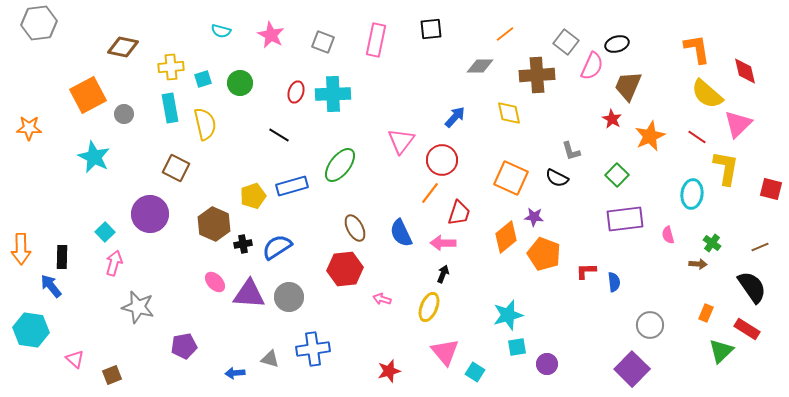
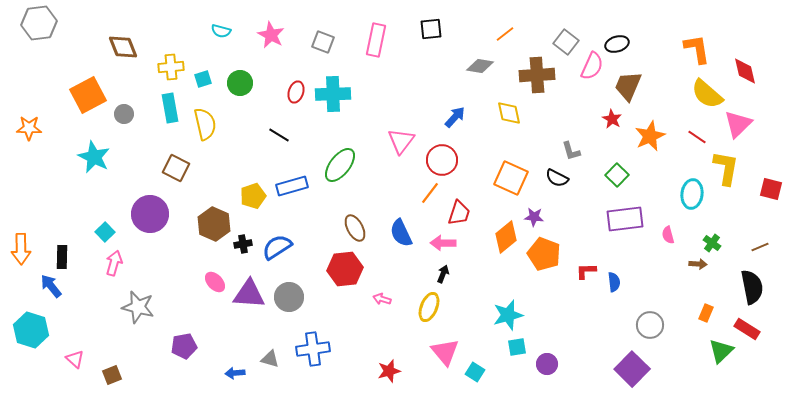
brown diamond at (123, 47): rotated 56 degrees clockwise
gray diamond at (480, 66): rotated 8 degrees clockwise
black semicircle at (752, 287): rotated 24 degrees clockwise
cyan hexagon at (31, 330): rotated 8 degrees clockwise
